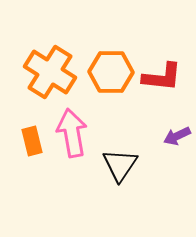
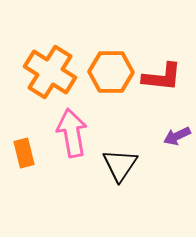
orange rectangle: moved 8 px left, 12 px down
